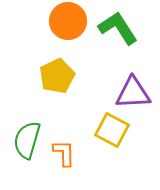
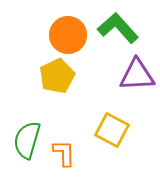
orange circle: moved 14 px down
green L-shape: rotated 9 degrees counterclockwise
purple triangle: moved 4 px right, 18 px up
